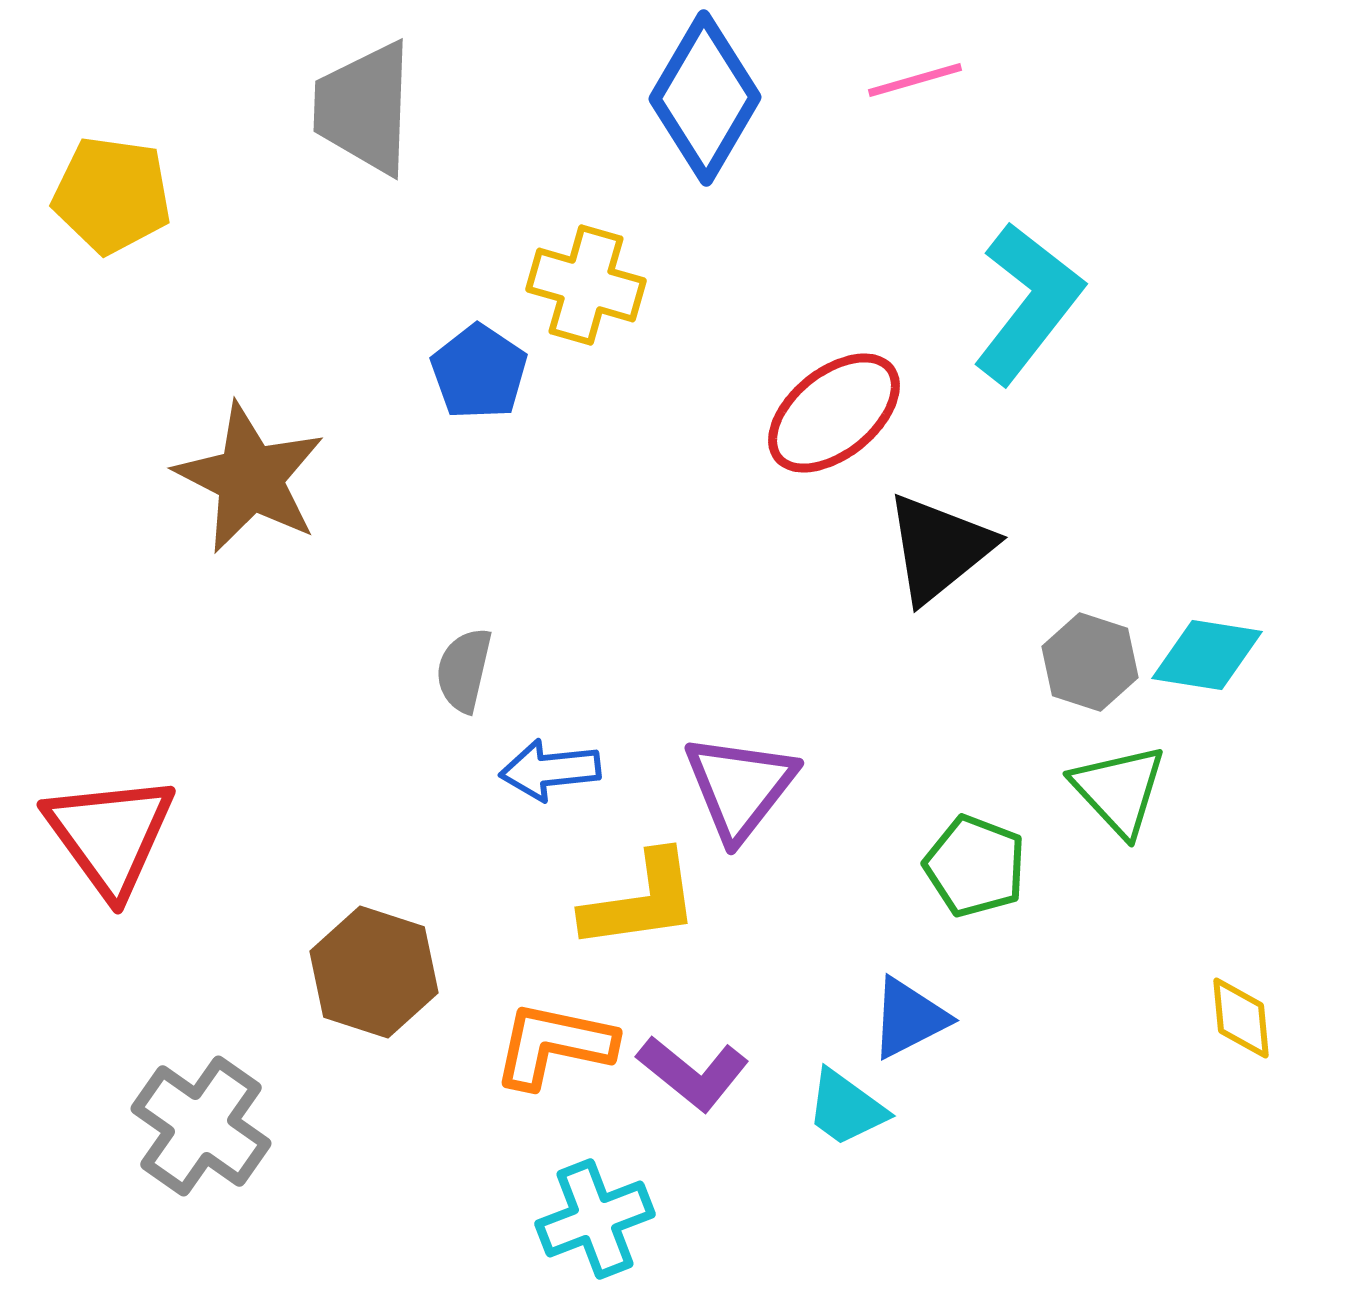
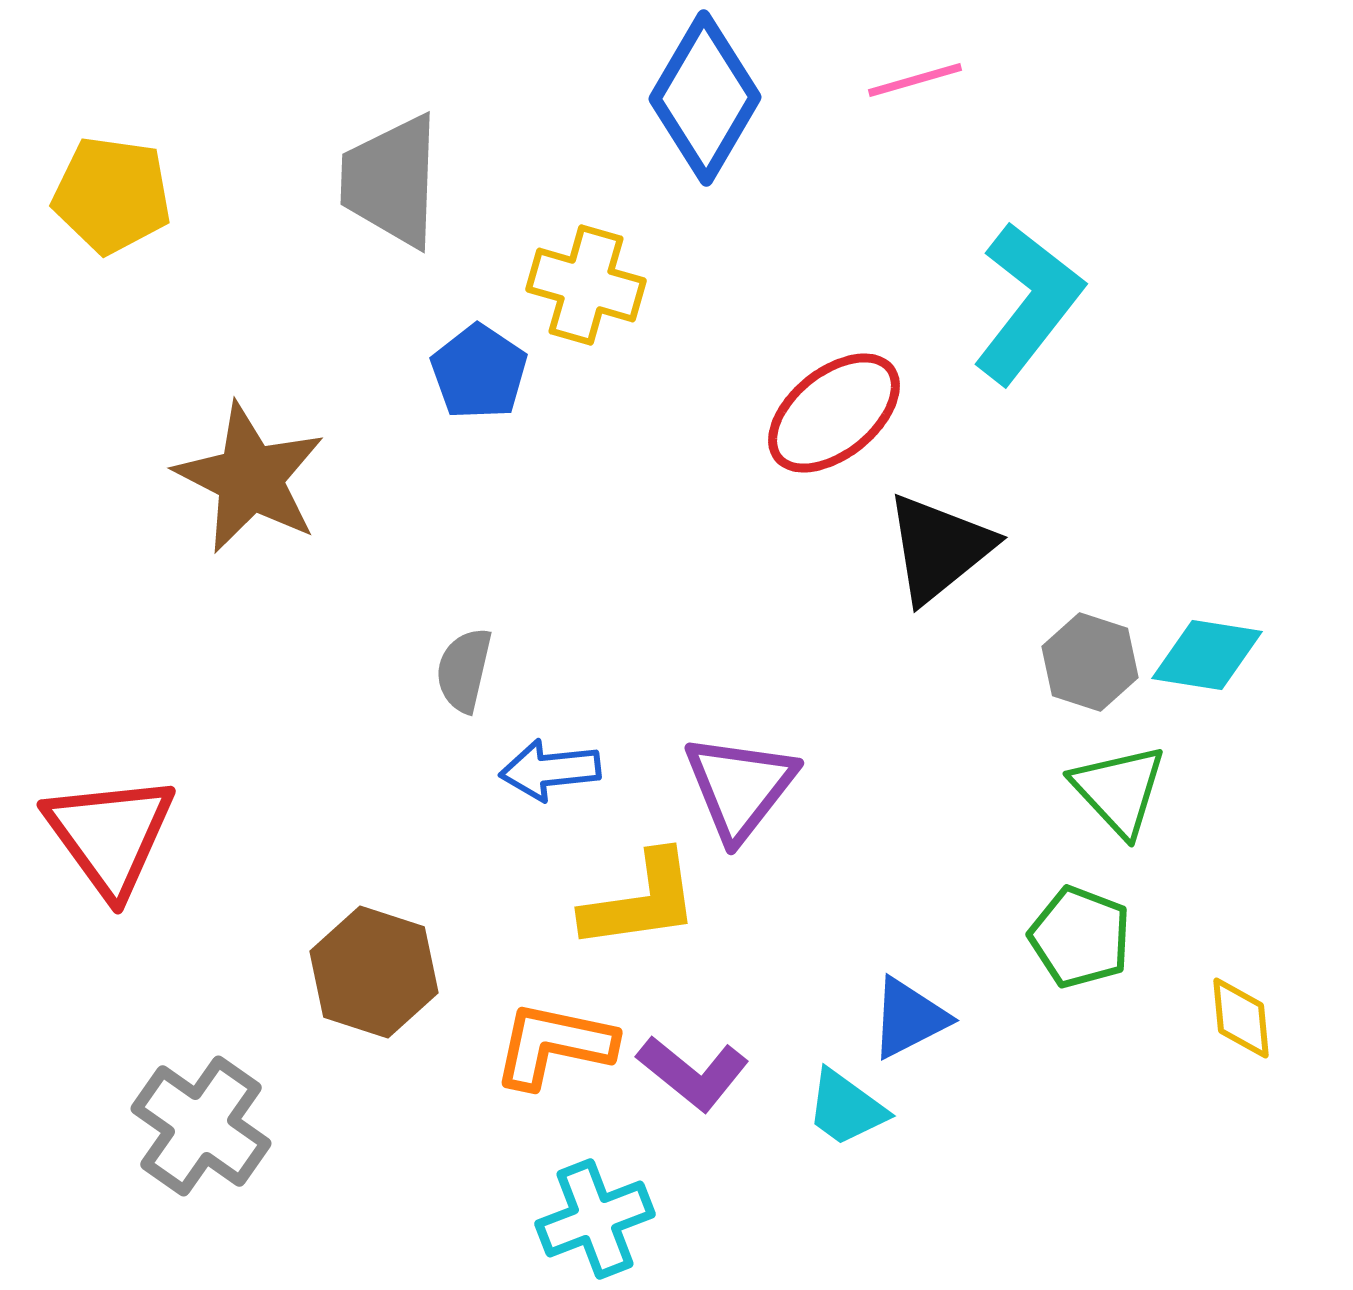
gray trapezoid: moved 27 px right, 73 px down
green pentagon: moved 105 px right, 71 px down
